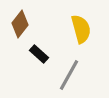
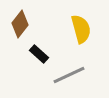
gray line: rotated 36 degrees clockwise
